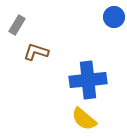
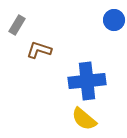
blue circle: moved 3 px down
brown L-shape: moved 3 px right, 2 px up
blue cross: moved 1 px left, 1 px down
